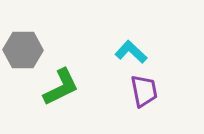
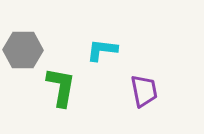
cyan L-shape: moved 29 px left, 2 px up; rotated 36 degrees counterclockwise
green L-shape: rotated 54 degrees counterclockwise
